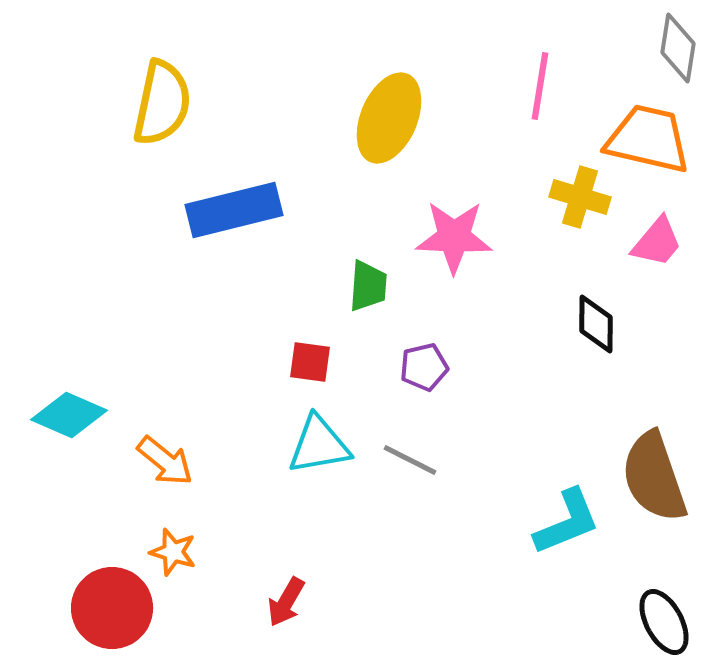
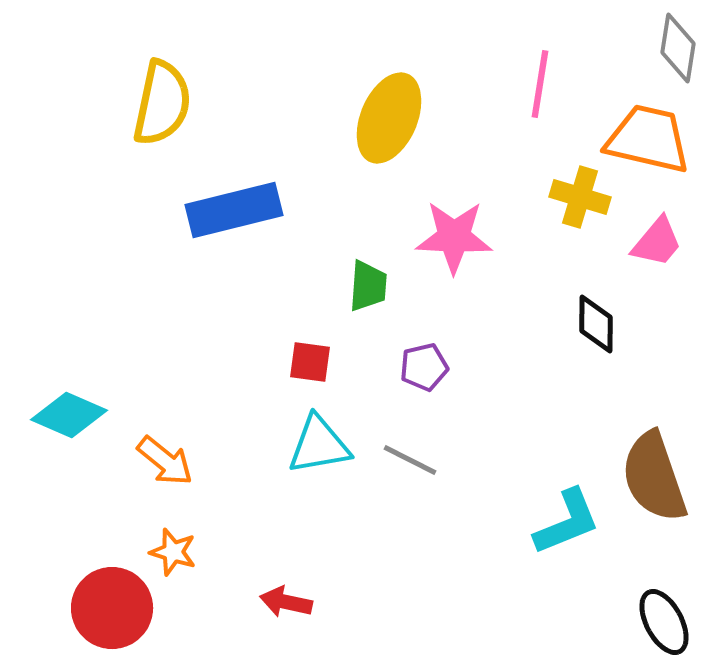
pink line: moved 2 px up
red arrow: rotated 72 degrees clockwise
